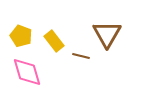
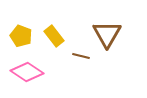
yellow rectangle: moved 5 px up
pink diamond: rotated 40 degrees counterclockwise
